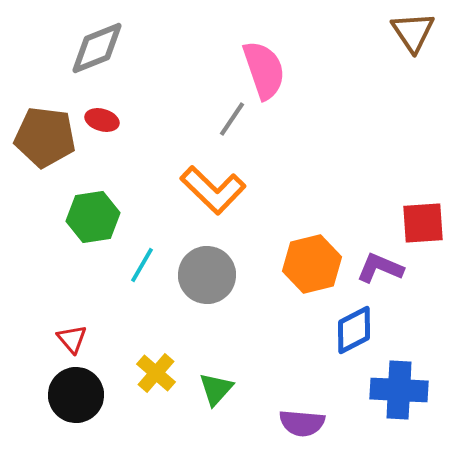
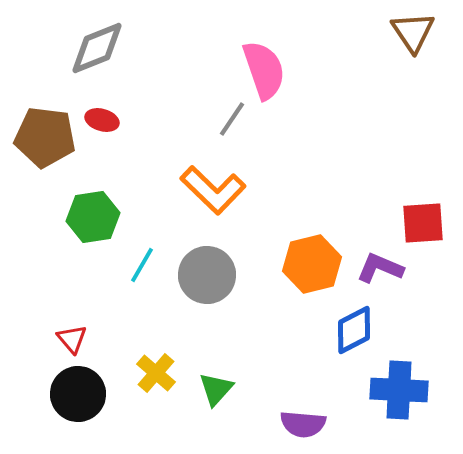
black circle: moved 2 px right, 1 px up
purple semicircle: moved 1 px right, 1 px down
